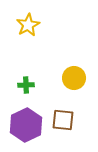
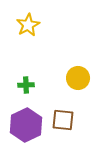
yellow circle: moved 4 px right
